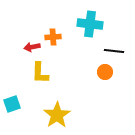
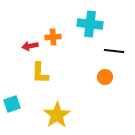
red arrow: moved 2 px left, 1 px up
orange circle: moved 5 px down
